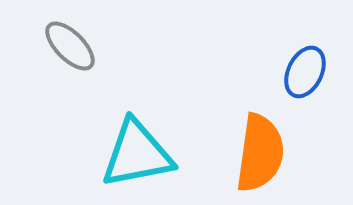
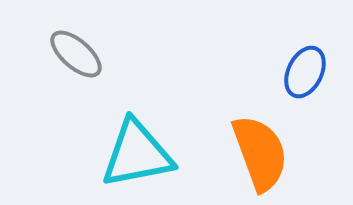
gray ellipse: moved 6 px right, 8 px down; rotated 4 degrees counterclockwise
orange semicircle: rotated 28 degrees counterclockwise
